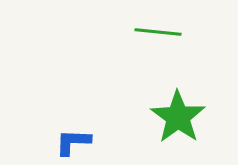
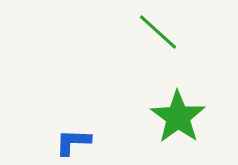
green line: rotated 36 degrees clockwise
